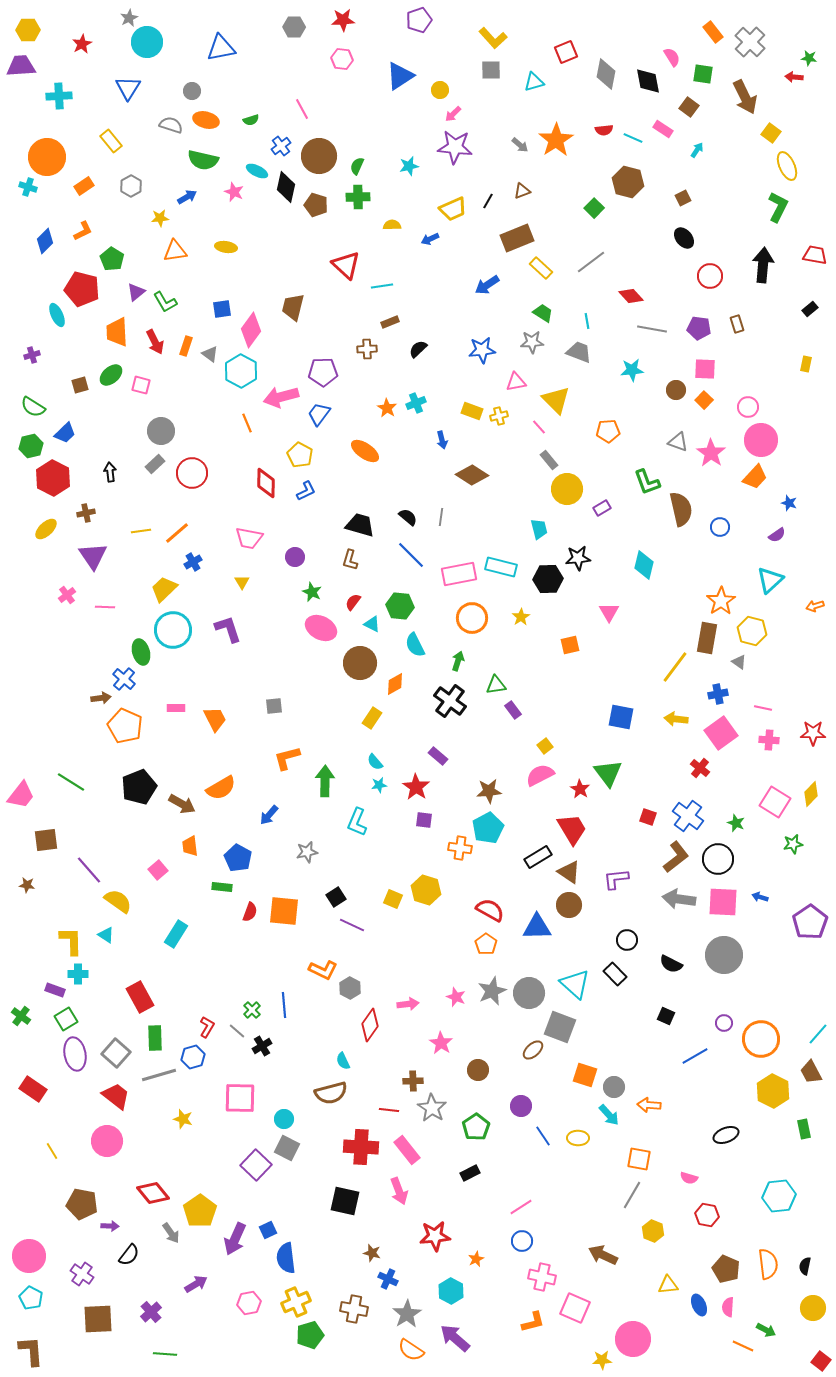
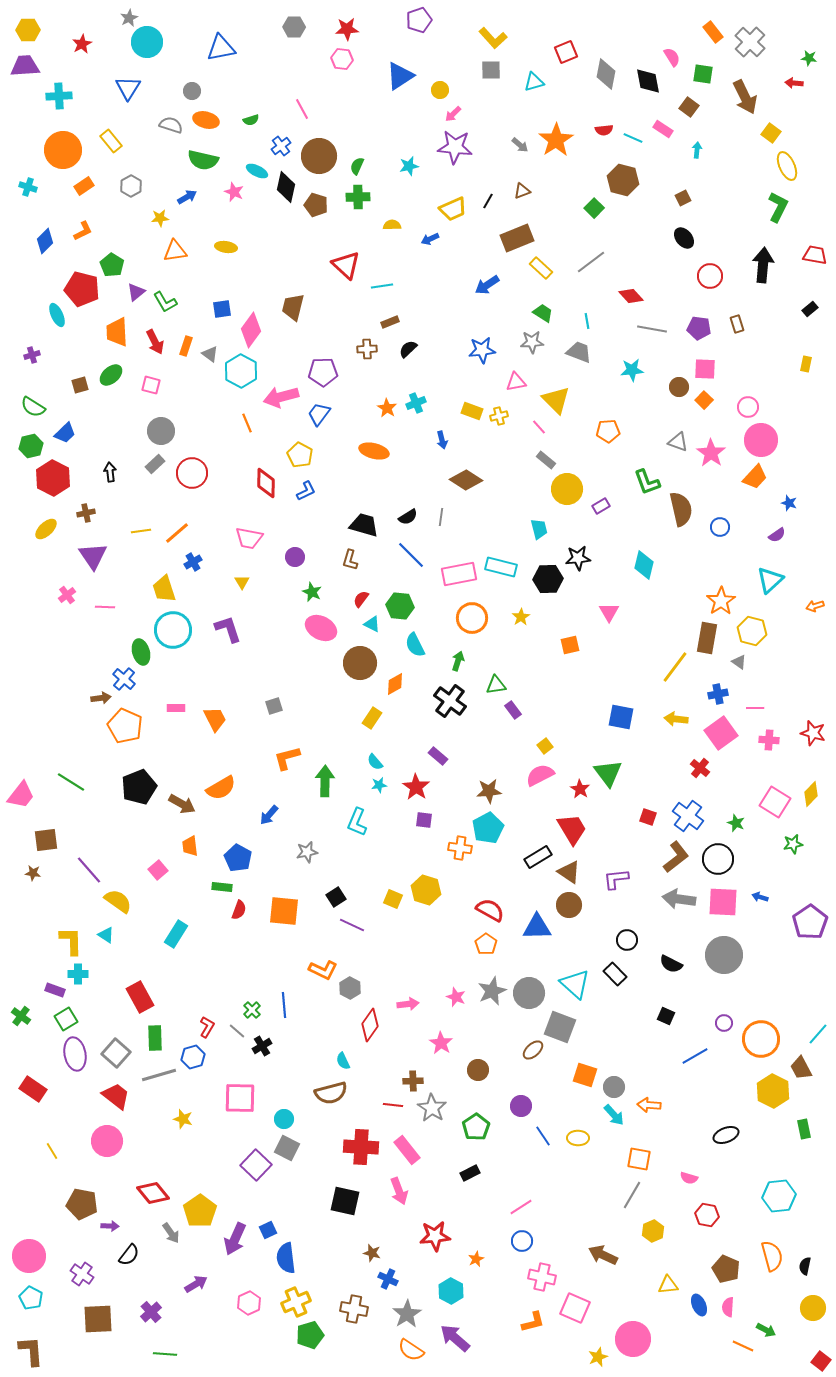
red star at (343, 20): moved 4 px right, 9 px down
purple trapezoid at (21, 66): moved 4 px right
red arrow at (794, 77): moved 6 px down
cyan arrow at (697, 150): rotated 28 degrees counterclockwise
orange circle at (47, 157): moved 16 px right, 7 px up
brown hexagon at (628, 182): moved 5 px left, 2 px up
green pentagon at (112, 259): moved 6 px down
black semicircle at (418, 349): moved 10 px left
pink square at (141, 385): moved 10 px right
brown circle at (676, 390): moved 3 px right, 3 px up
orange ellipse at (365, 451): moved 9 px right; rotated 20 degrees counterclockwise
gray rectangle at (549, 460): moved 3 px left; rotated 12 degrees counterclockwise
brown diamond at (472, 475): moved 6 px left, 5 px down
purple rectangle at (602, 508): moved 1 px left, 2 px up
black semicircle at (408, 517): rotated 108 degrees clockwise
black trapezoid at (360, 525): moved 4 px right
yellow trapezoid at (164, 589): rotated 64 degrees counterclockwise
red semicircle at (353, 602): moved 8 px right, 3 px up
gray square at (274, 706): rotated 12 degrees counterclockwise
pink line at (763, 708): moved 8 px left; rotated 12 degrees counterclockwise
red star at (813, 733): rotated 15 degrees clockwise
brown star at (27, 885): moved 6 px right, 12 px up
red semicircle at (250, 912): moved 11 px left, 2 px up
brown trapezoid at (811, 1072): moved 10 px left, 4 px up
red line at (389, 1110): moved 4 px right, 5 px up
cyan arrow at (609, 1115): moved 5 px right
yellow hexagon at (653, 1231): rotated 15 degrees clockwise
orange semicircle at (768, 1264): moved 4 px right, 8 px up; rotated 8 degrees counterclockwise
pink hexagon at (249, 1303): rotated 15 degrees counterclockwise
yellow star at (602, 1360): moved 4 px left, 3 px up; rotated 18 degrees counterclockwise
